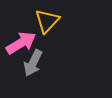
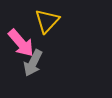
pink arrow: rotated 80 degrees clockwise
